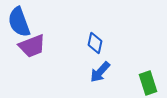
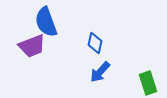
blue semicircle: moved 27 px right
